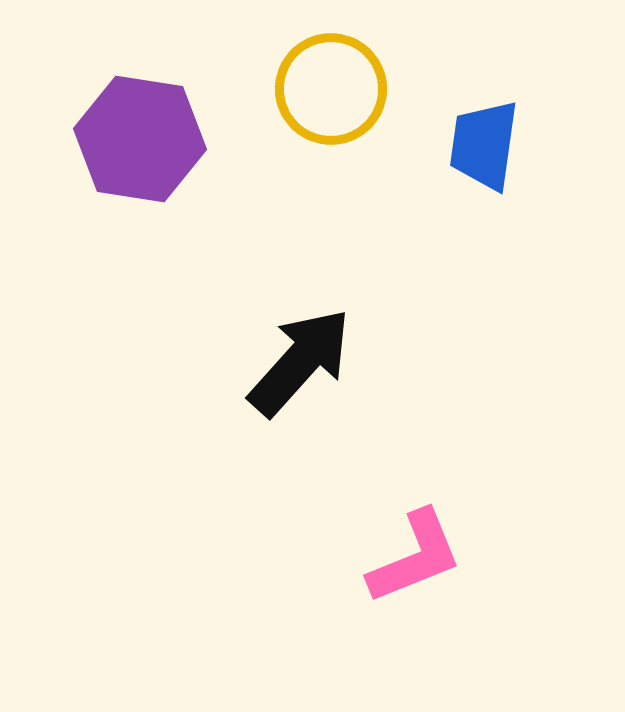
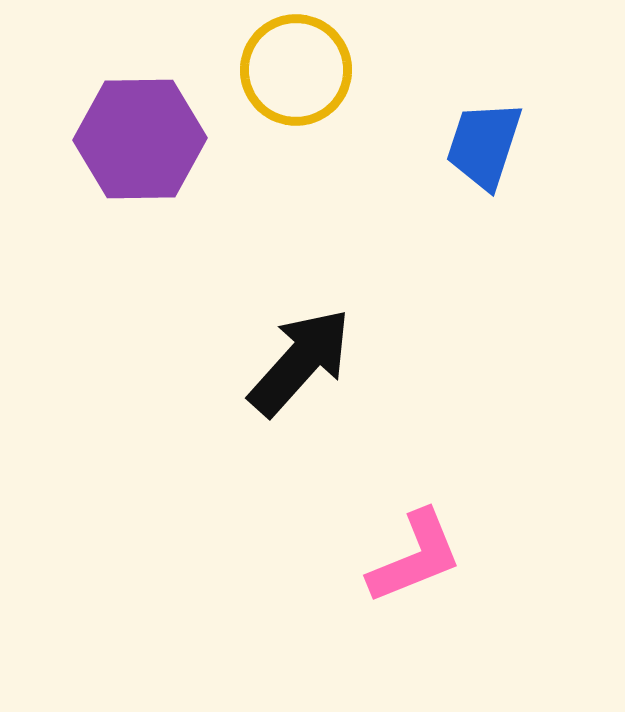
yellow circle: moved 35 px left, 19 px up
purple hexagon: rotated 10 degrees counterclockwise
blue trapezoid: rotated 10 degrees clockwise
